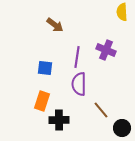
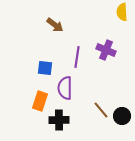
purple semicircle: moved 14 px left, 4 px down
orange rectangle: moved 2 px left
black circle: moved 12 px up
